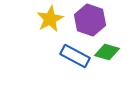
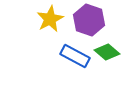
purple hexagon: moved 1 px left
green diamond: rotated 25 degrees clockwise
